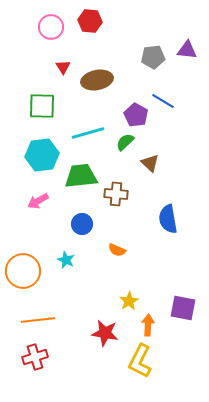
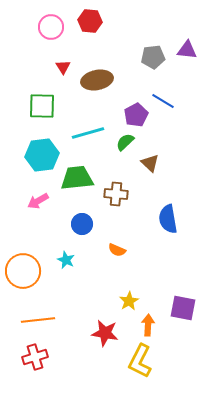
purple pentagon: rotated 15 degrees clockwise
green trapezoid: moved 4 px left, 2 px down
